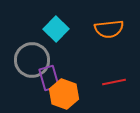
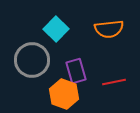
purple rectangle: moved 27 px right, 7 px up
